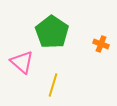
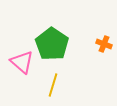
green pentagon: moved 12 px down
orange cross: moved 3 px right
